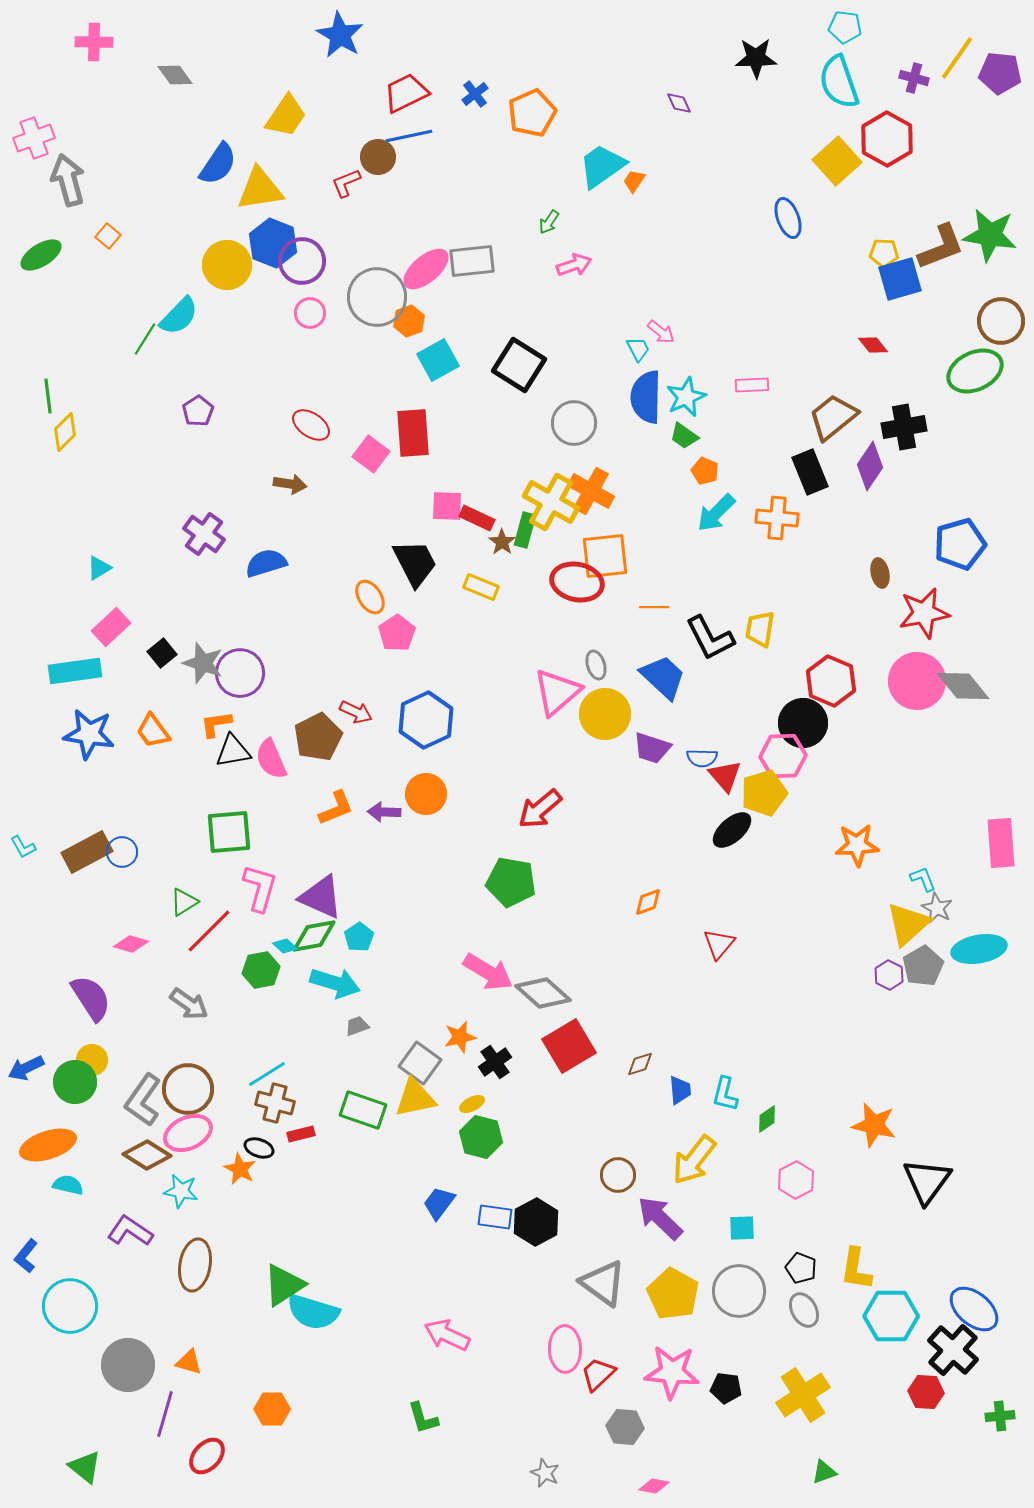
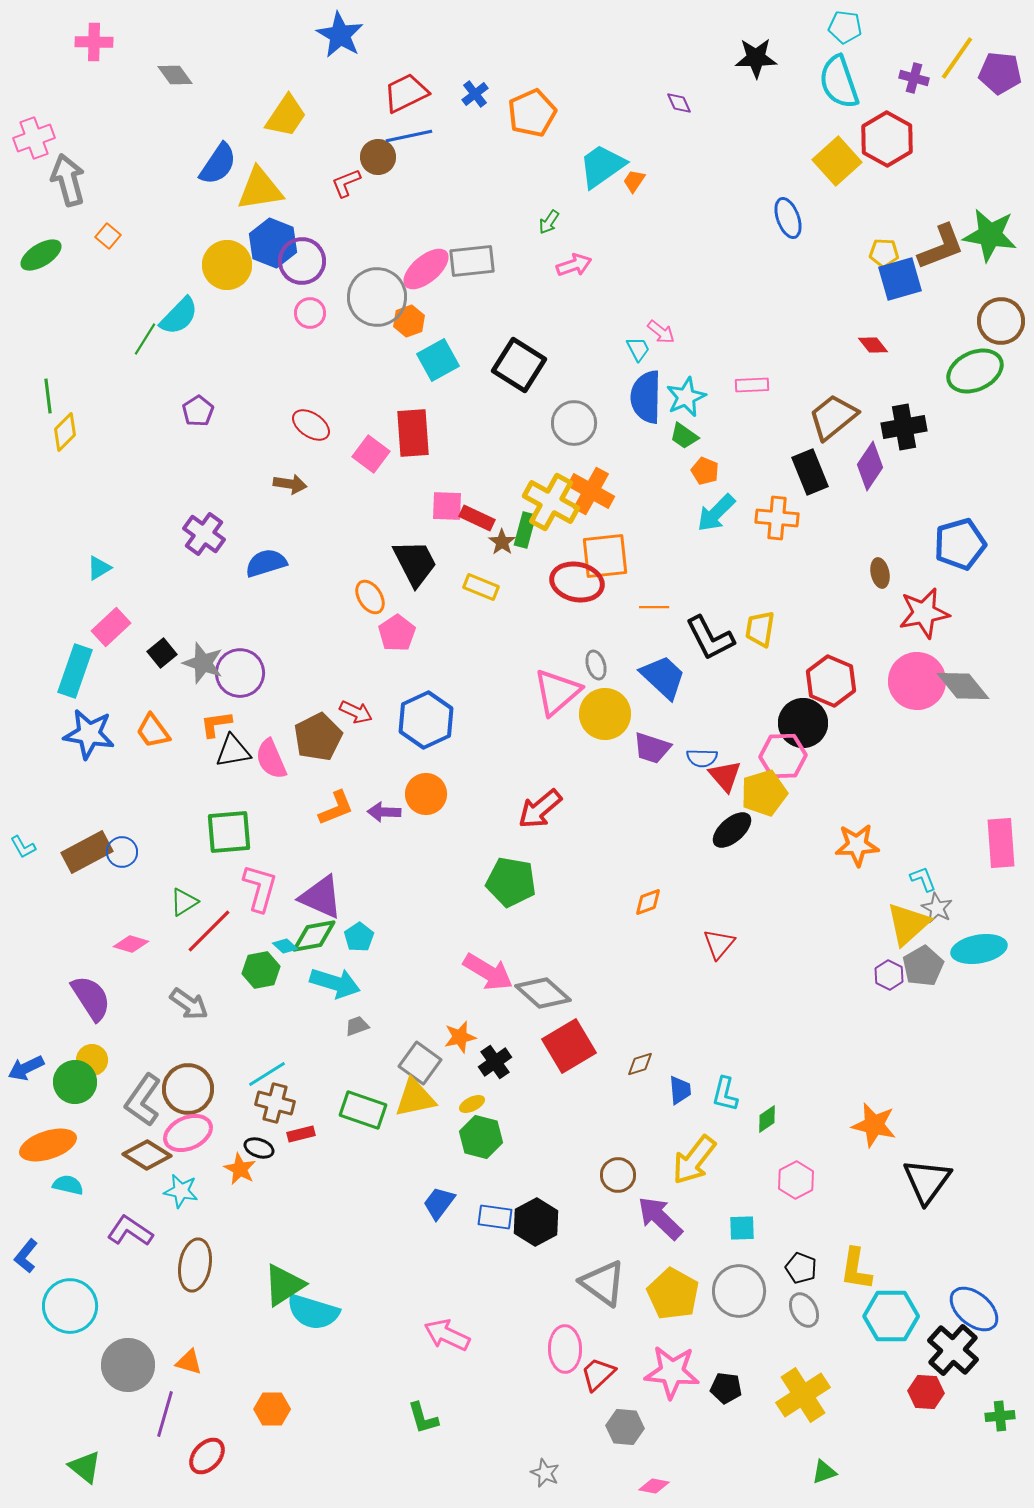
cyan rectangle at (75, 671): rotated 63 degrees counterclockwise
